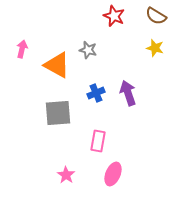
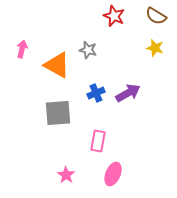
purple arrow: rotated 80 degrees clockwise
